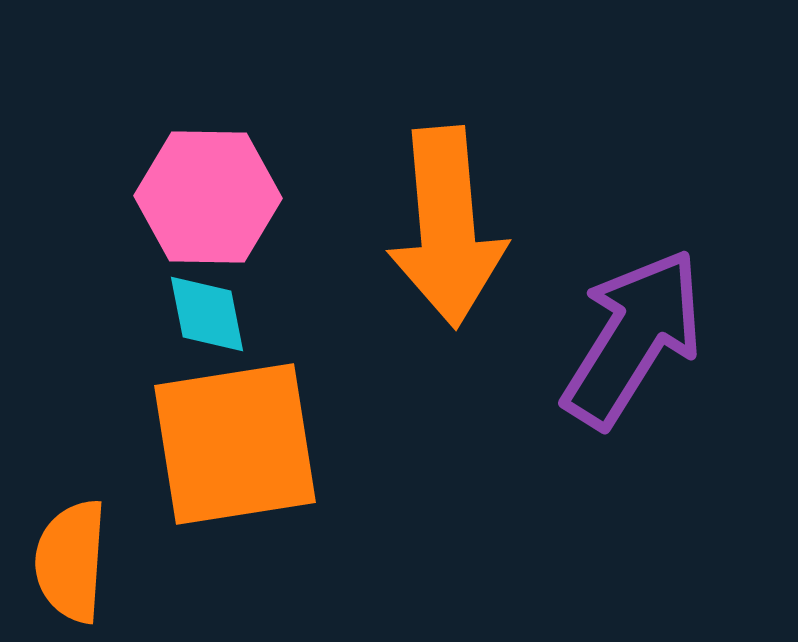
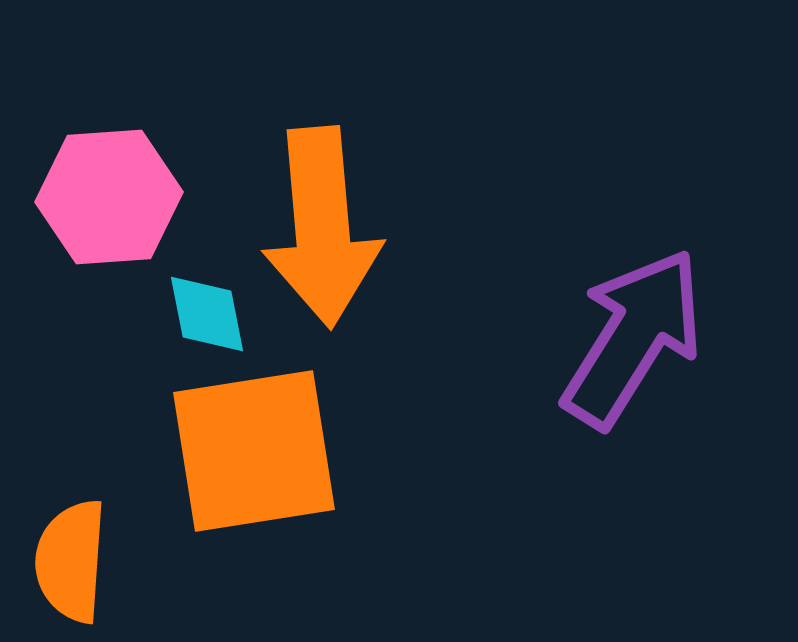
pink hexagon: moved 99 px left; rotated 5 degrees counterclockwise
orange arrow: moved 125 px left
orange square: moved 19 px right, 7 px down
